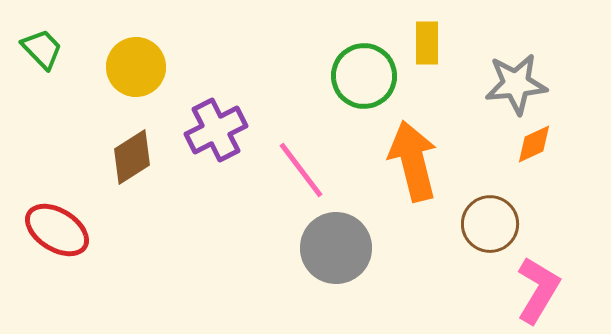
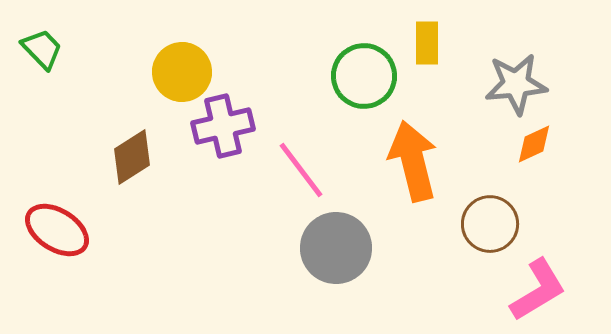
yellow circle: moved 46 px right, 5 px down
purple cross: moved 7 px right, 4 px up; rotated 14 degrees clockwise
pink L-shape: rotated 28 degrees clockwise
